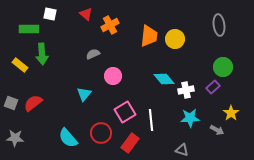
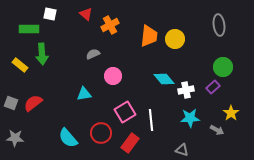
cyan triangle: rotated 42 degrees clockwise
